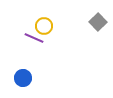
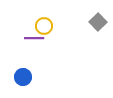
purple line: rotated 24 degrees counterclockwise
blue circle: moved 1 px up
